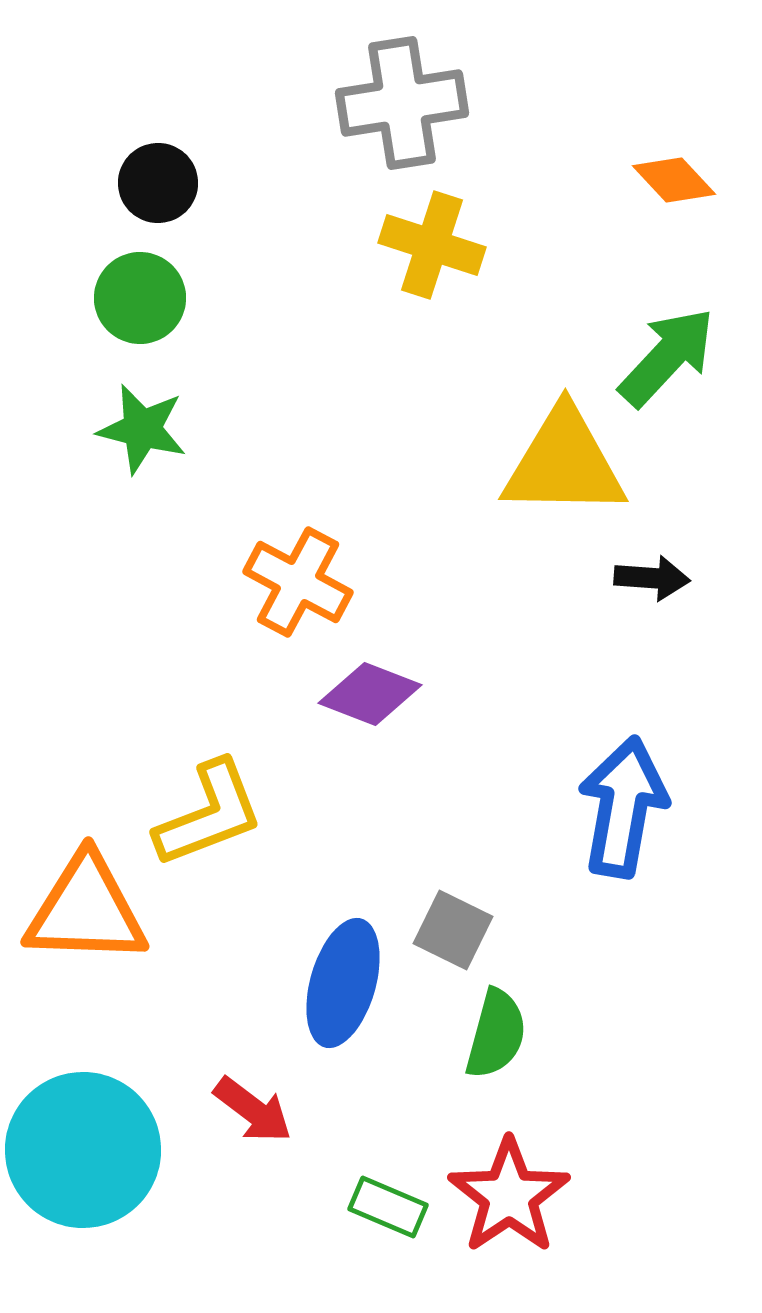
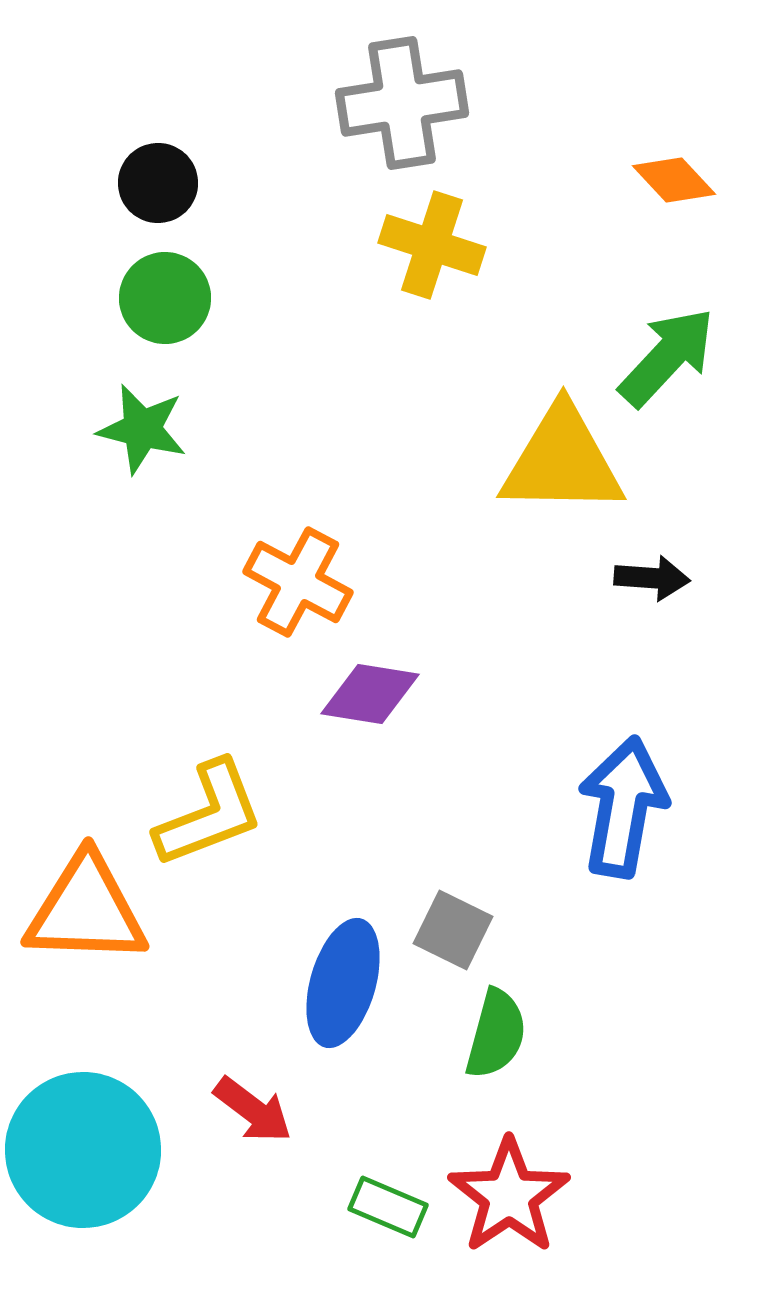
green circle: moved 25 px right
yellow triangle: moved 2 px left, 2 px up
purple diamond: rotated 12 degrees counterclockwise
